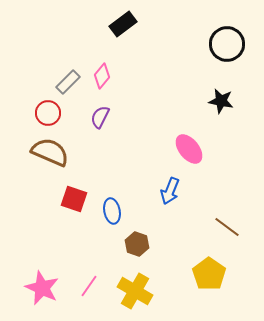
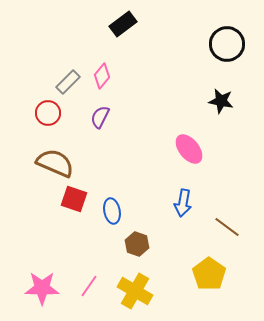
brown semicircle: moved 5 px right, 11 px down
blue arrow: moved 13 px right, 12 px down; rotated 12 degrees counterclockwise
pink star: rotated 24 degrees counterclockwise
